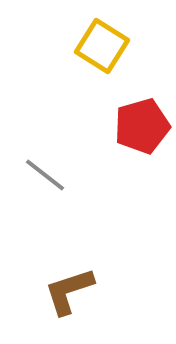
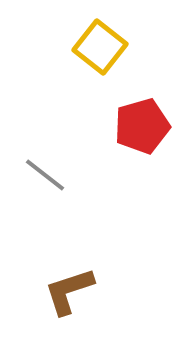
yellow square: moved 2 px left, 1 px down; rotated 6 degrees clockwise
